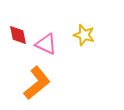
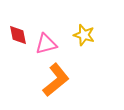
pink triangle: rotated 40 degrees counterclockwise
orange L-shape: moved 19 px right, 3 px up
